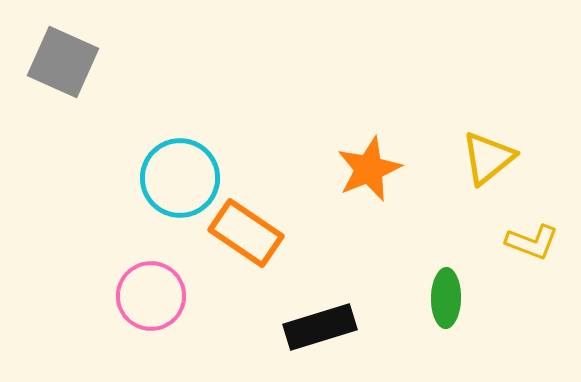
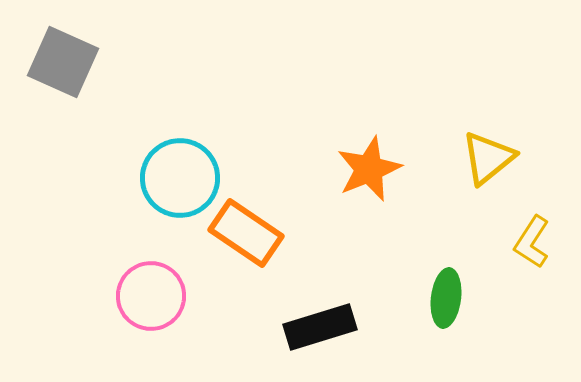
yellow L-shape: rotated 102 degrees clockwise
green ellipse: rotated 6 degrees clockwise
